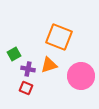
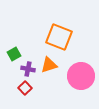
red square: moved 1 px left; rotated 24 degrees clockwise
